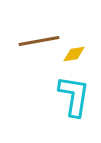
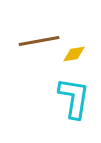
cyan L-shape: moved 2 px down
